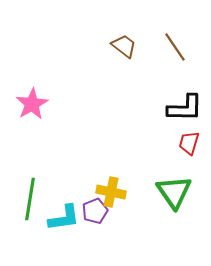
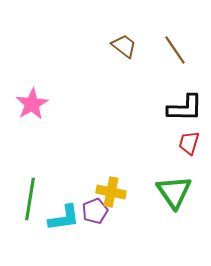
brown line: moved 3 px down
